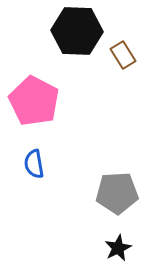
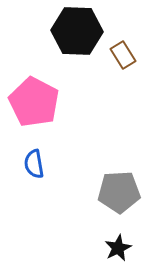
pink pentagon: moved 1 px down
gray pentagon: moved 2 px right, 1 px up
